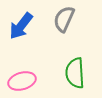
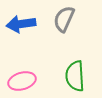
blue arrow: moved 2 px up; rotated 44 degrees clockwise
green semicircle: moved 3 px down
